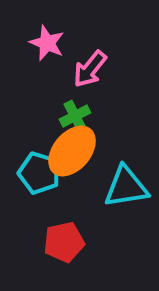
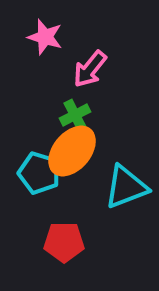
pink star: moved 2 px left, 6 px up; rotated 6 degrees counterclockwise
green cross: moved 1 px up
cyan triangle: rotated 12 degrees counterclockwise
red pentagon: rotated 12 degrees clockwise
